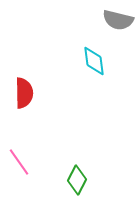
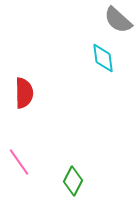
gray semicircle: rotated 28 degrees clockwise
cyan diamond: moved 9 px right, 3 px up
green diamond: moved 4 px left, 1 px down
